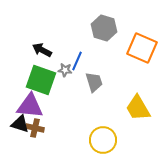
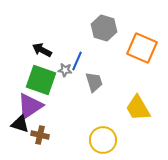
purple triangle: rotated 40 degrees counterclockwise
brown cross: moved 5 px right, 7 px down
